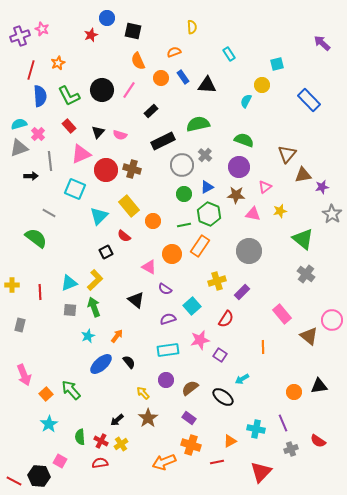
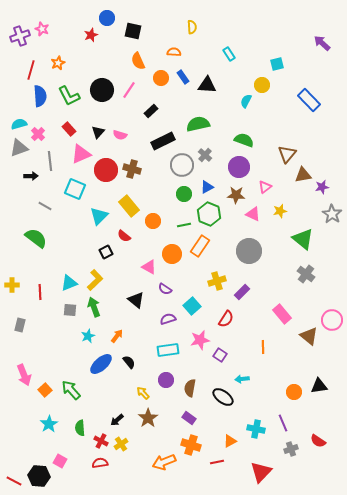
orange semicircle at (174, 52): rotated 24 degrees clockwise
red rectangle at (69, 126): moved 3 px down
gray line at (49, 213): moved 4 px left, 7 px up
pink triangle at (253, 214): rotated 14 degrees clockwise
cyan arrow at (242, 379): rotated 24 degrees clockwise
brown semicircle at (190, 388): rotated 42 degrees counterclockwise
orange square at (46, 394): moved 1 px left, 4 px up
green semicircle at (80, 437): moved 9 px up
